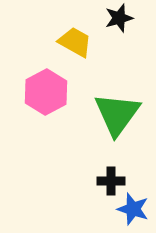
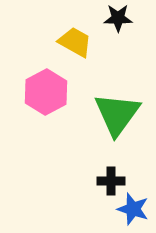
black star: moved 1 px left; rotated 16 degrees clockwise
